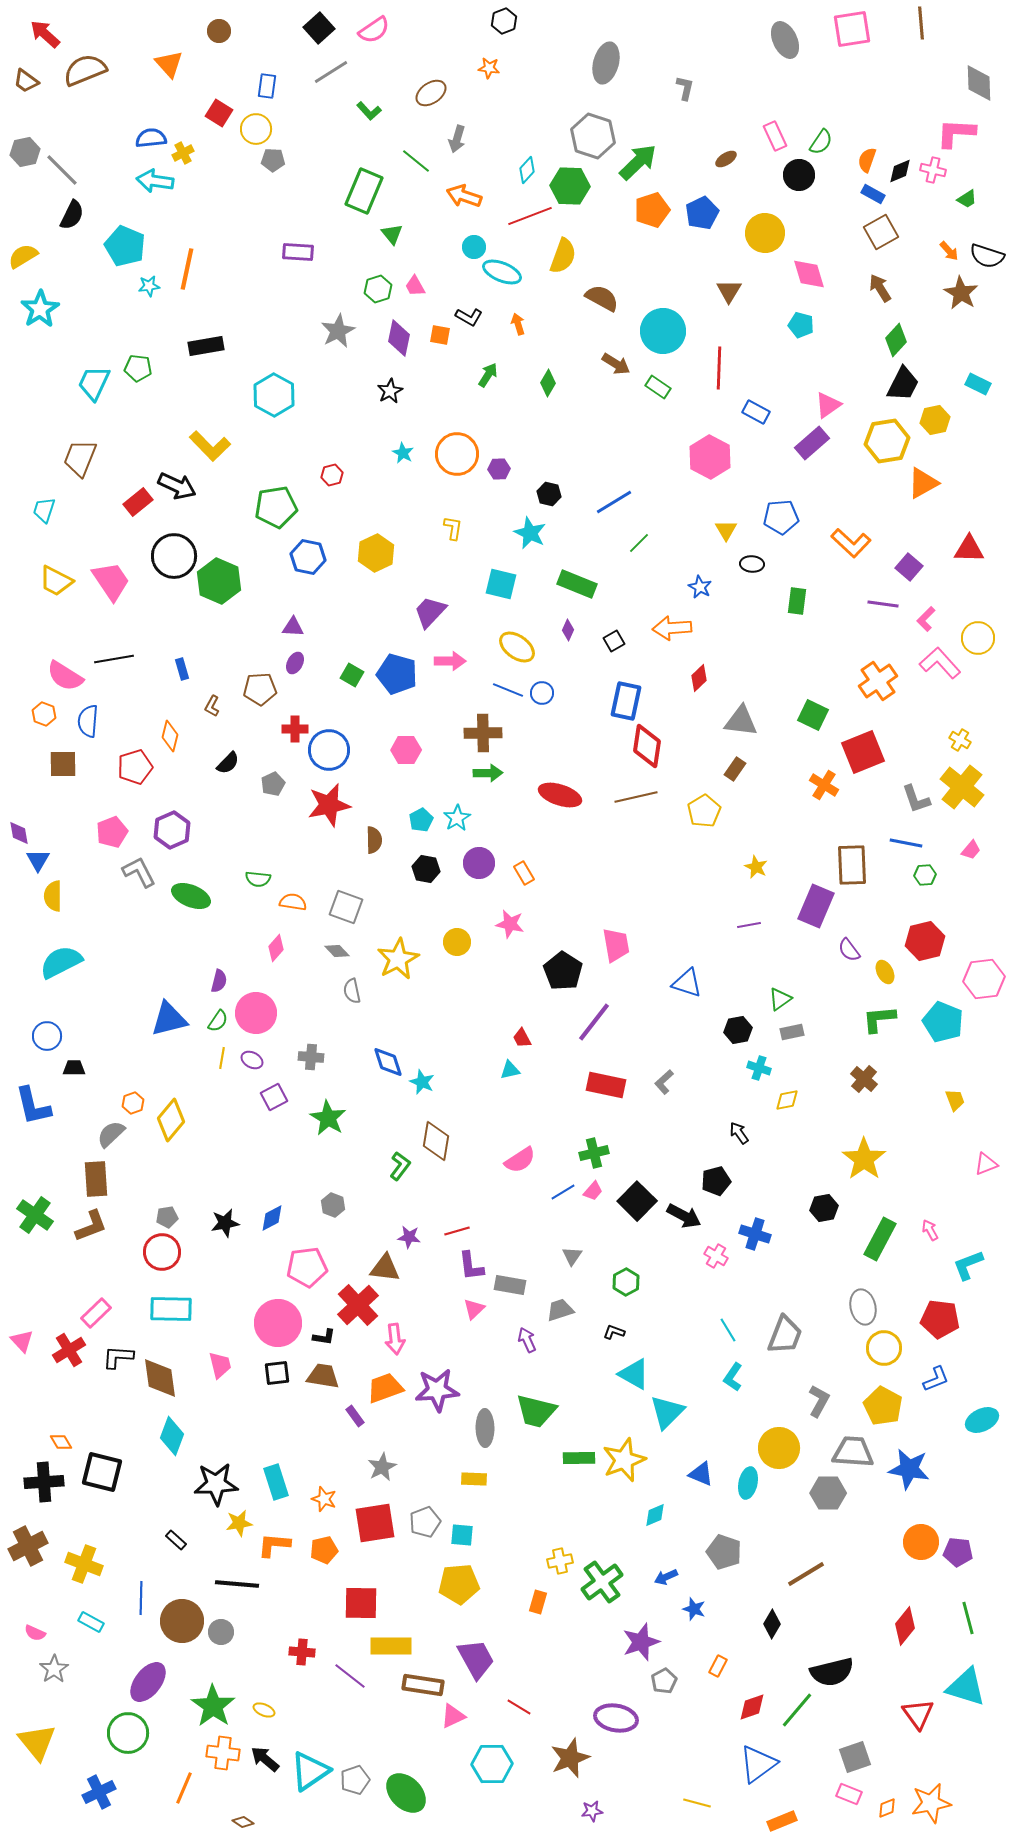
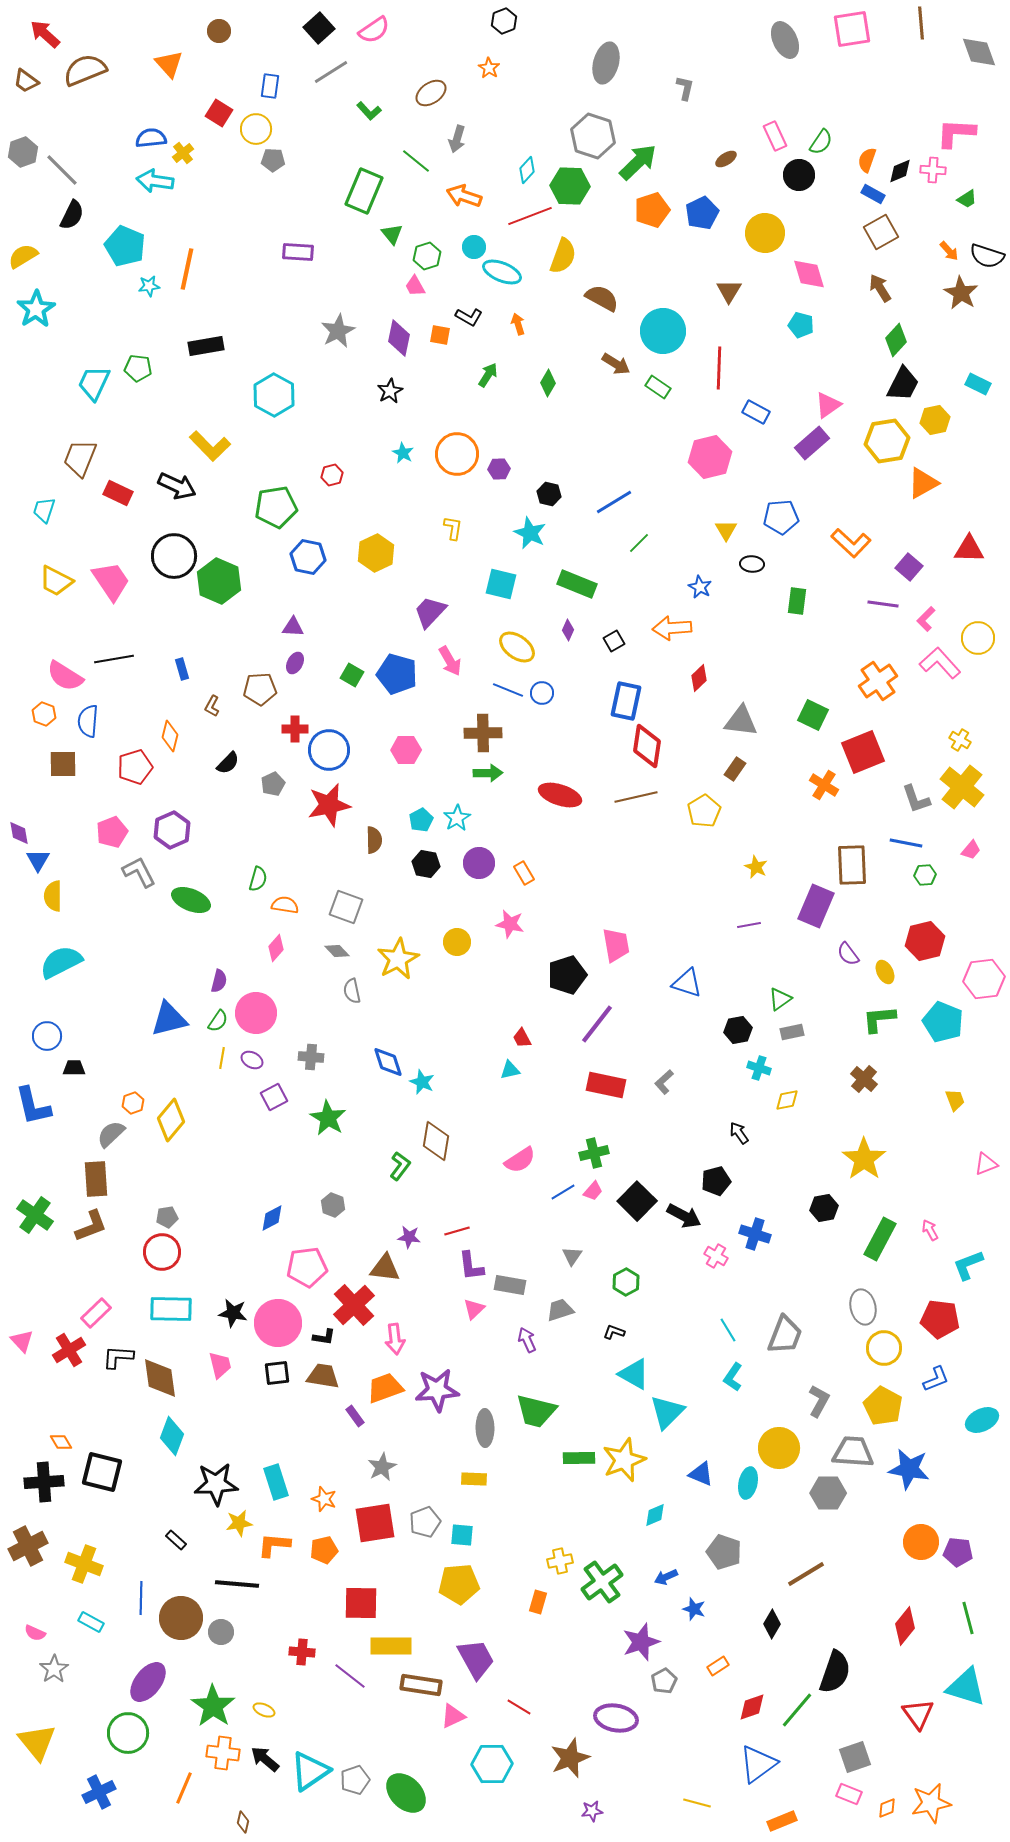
orange star at (489, 68): rotated 25 degrees clockwise
gray diamond at (979, 83): moved 31 px up; rotated 18 degrees counterclockwise
blue rectangle at (267, 86): moved 3 px right
gray hexagon at (25, 152): moved 2 px left; rotated 8 degrees counterclockwise
yellow cross at (183, 153): rotated 10 degrees counterclockwise
pink cross at (933, 170): rotated 10 degrees counterclockwise
green hexagon at (378, 289): moved 49 px right, 33 px up
cyan star at (40, 309): moved 4 px left
pink hexagon at (710, 457): rotated 18 degrees clockwise
red rectangle at (138, 502): moved 20 px left, 9 px up; rotated 64 degrees clockwise
pink arrow at (450, 661): rotated 60 degrees clockwise
black hexagon at (426, 869): moved 5 px up
green semicircle at (258, 879): rotated 80 degrees counterclockwise
green ellipse at (191, 896): moved 4 px down
orange semicircle at (293, 902): moved 8 px left, 3 px down
purple semicircle at (849, 950): moved 1 px left, 4 px down
black pentagon at (563, 971): moved 4 px right, 4 px down; rotated 21 degrees clockwise
purple line at (594, 1022): moved 3 px right, 2 px down
black star at (225, 1223): moved 8 px right, 90 px down; rotated 20 degrees clockwise
red cross at (358, 1305): moved 4 px left
brown circle at (182, 1621): moved 1 px left, 3 px up
orange rectangle at (718, 1666): rotated 30 degrees clockwise
black semicircle at (832, 1672): moved 3 px right; rotated 57 degrees counterclockwise
brown rectangle at (423, 1685): moved 2 px left
brown diamond at (243, 1822): rotated 70 degrees clockwise
